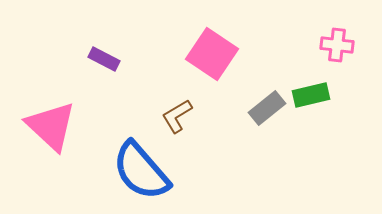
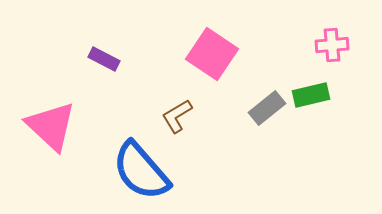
pink cross: moved 5 px left; rotated 12 degrees counterclockwise
